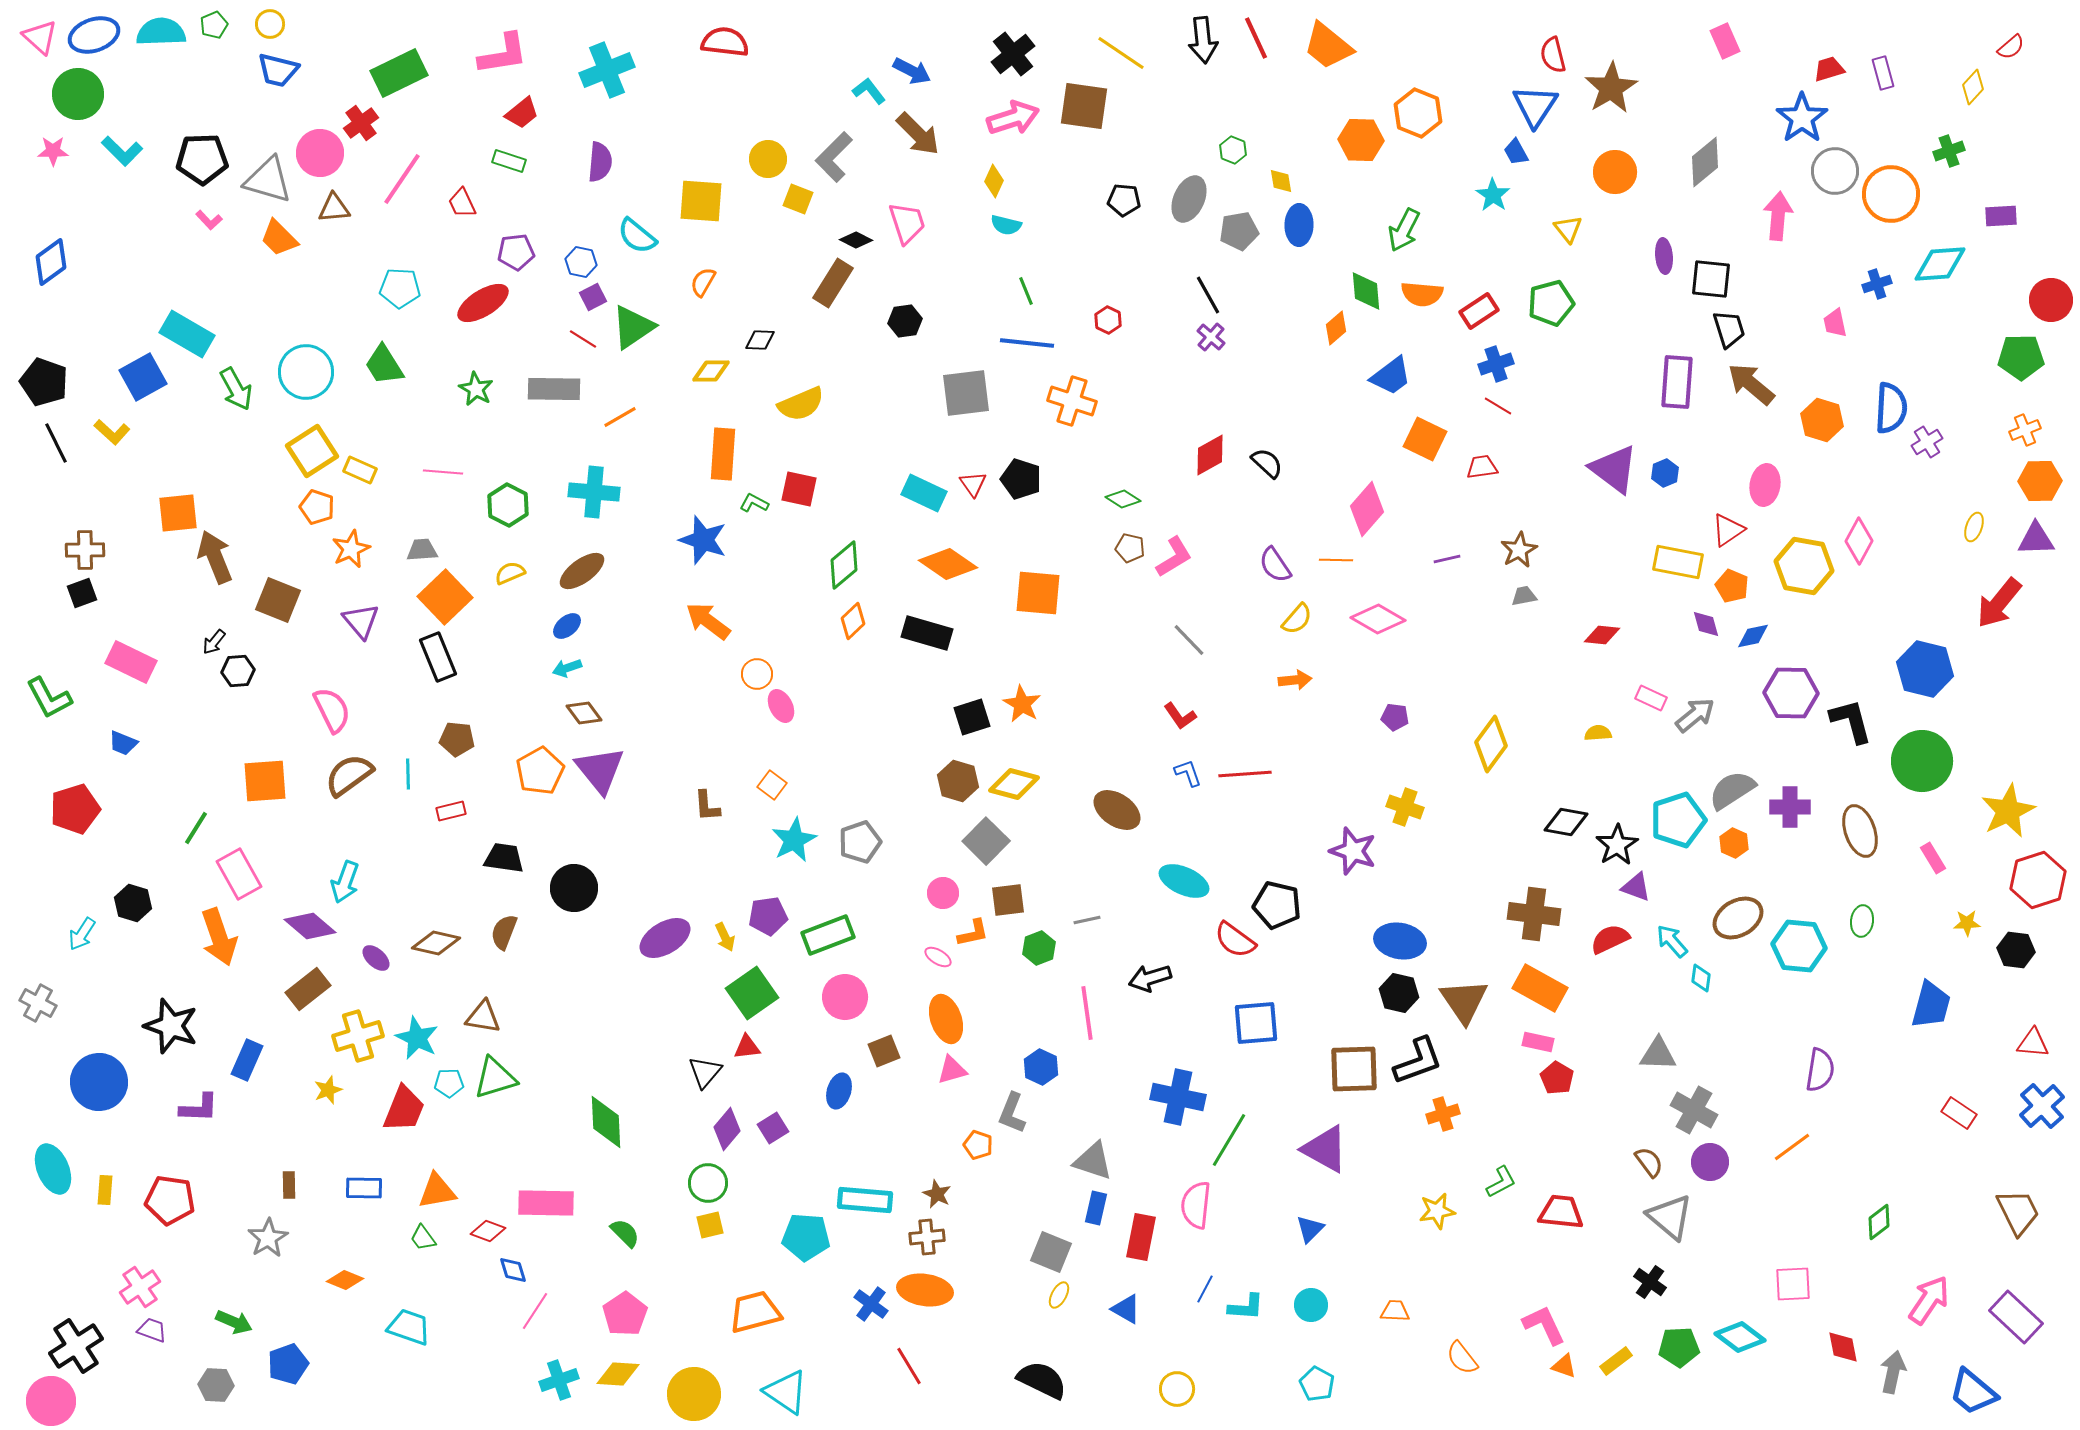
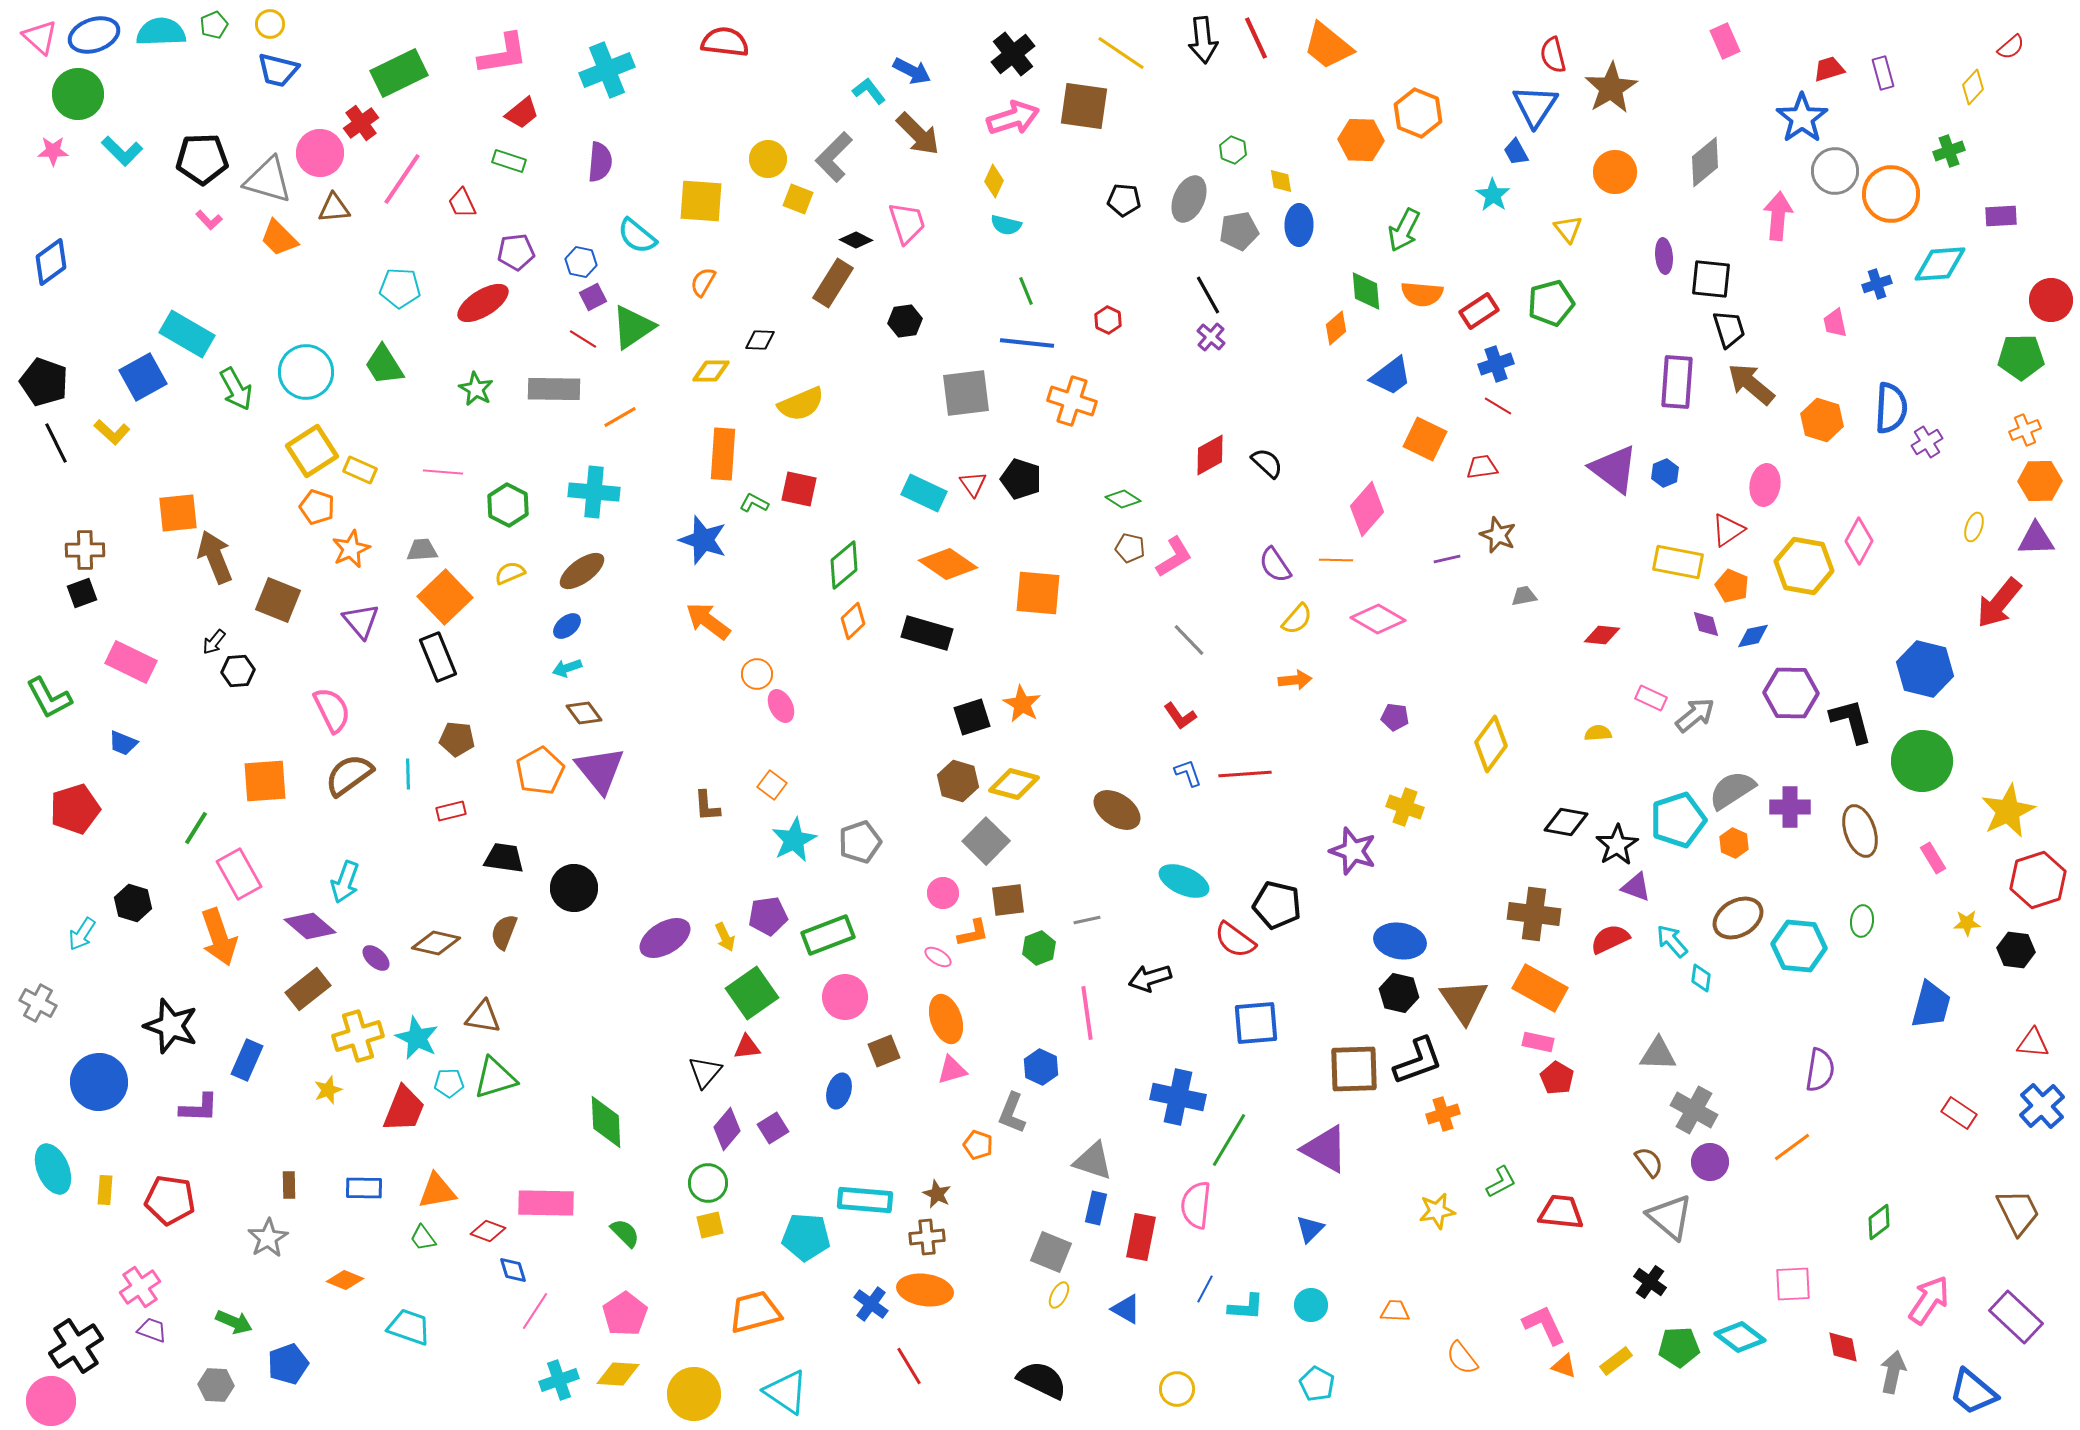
brown star at (1519, 550): moved 21 px left, 15 px up; rotated 21 degrees counterclockwise
